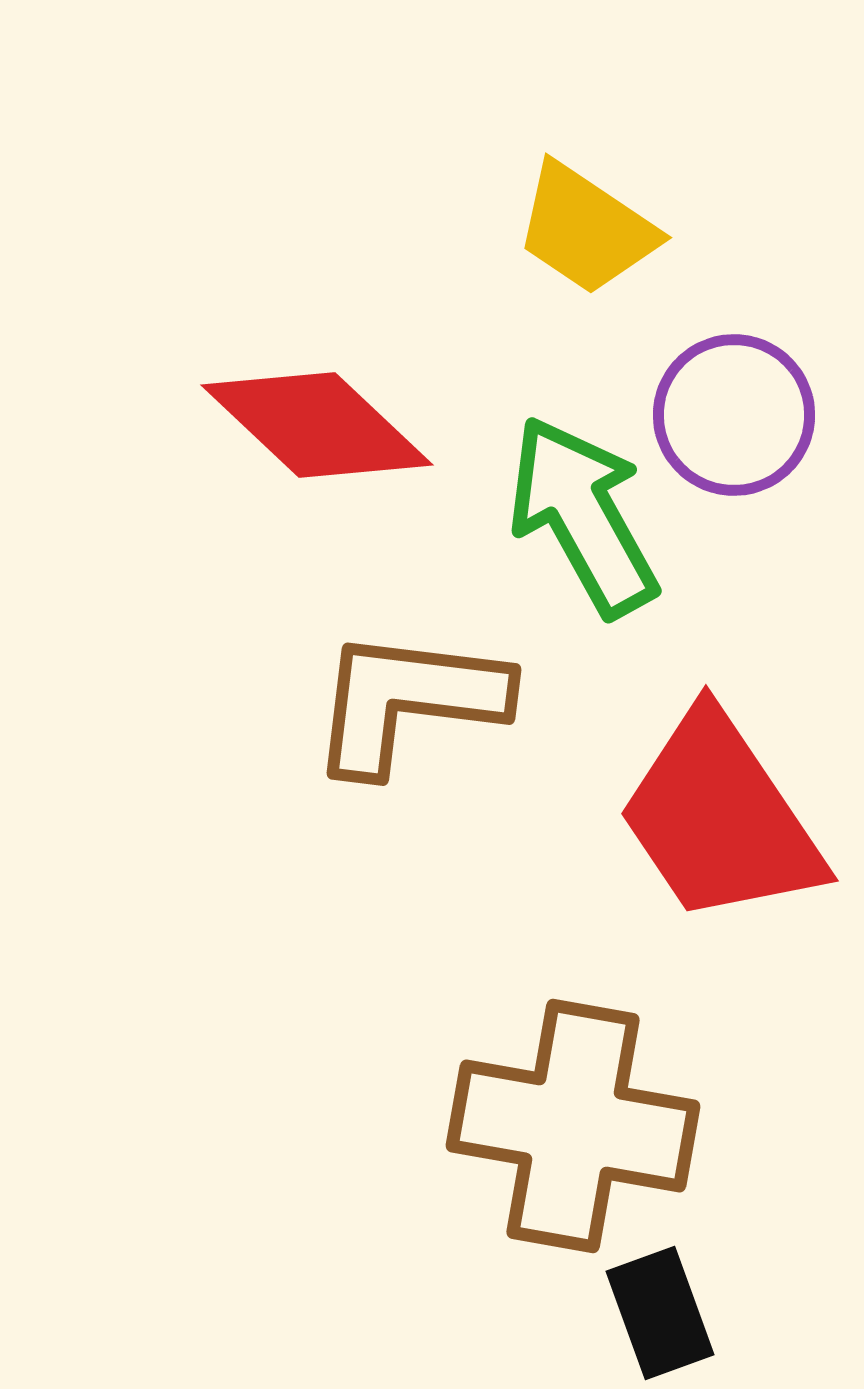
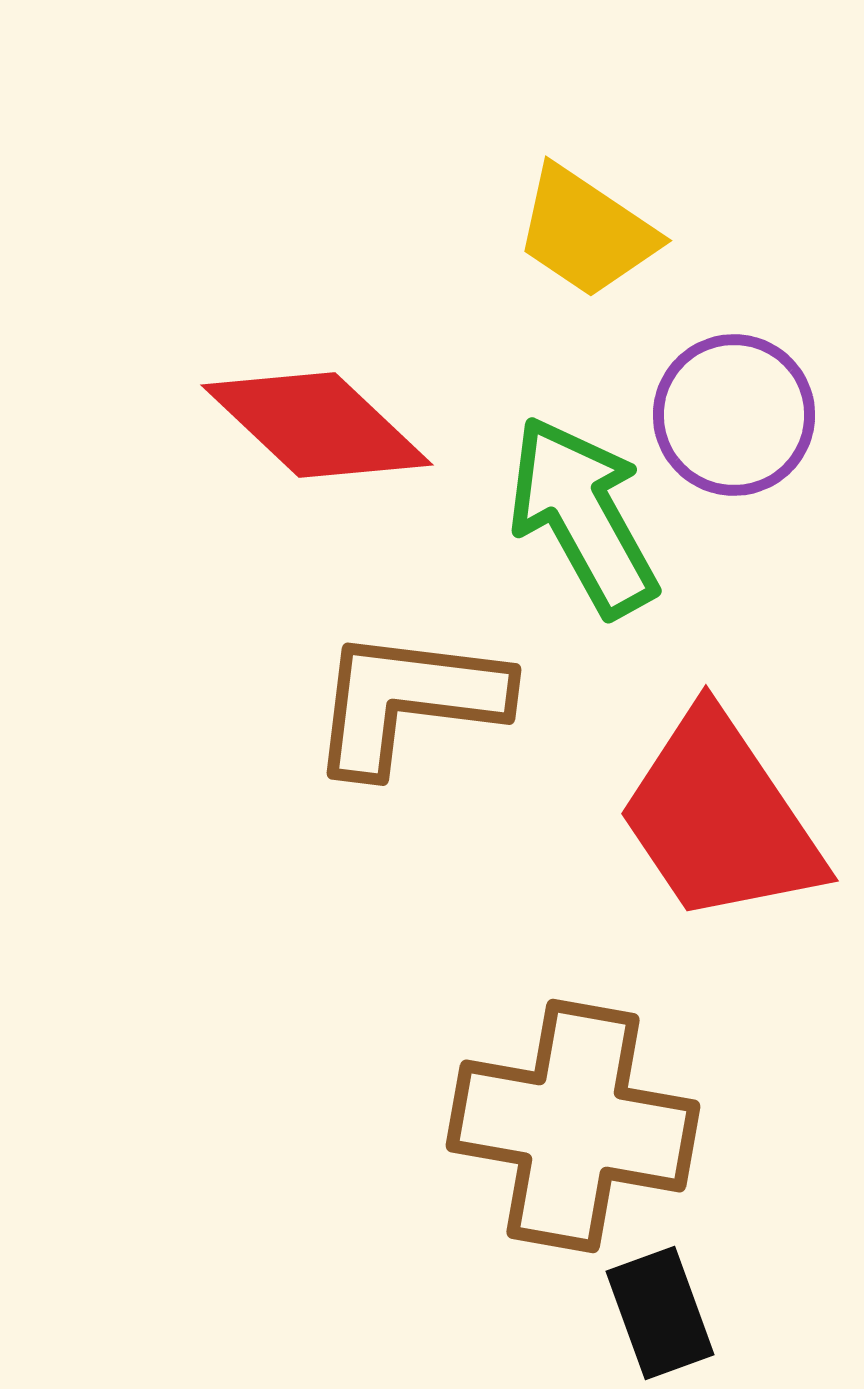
yellow trapezoid: moved 3 px down
